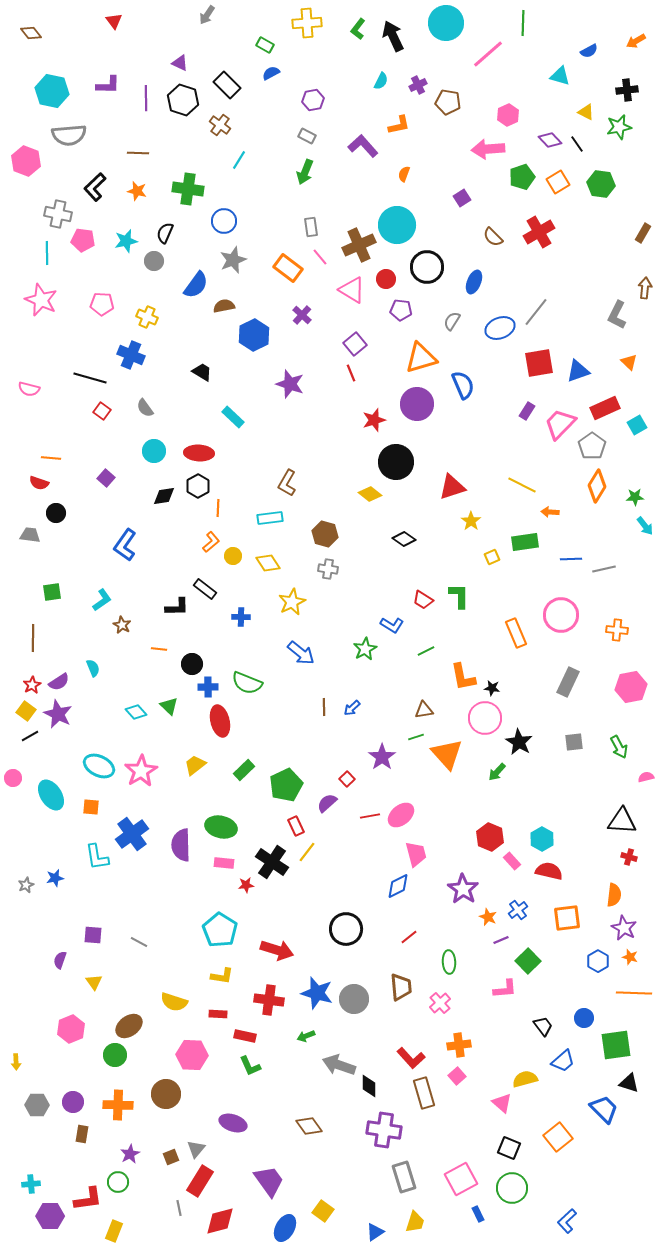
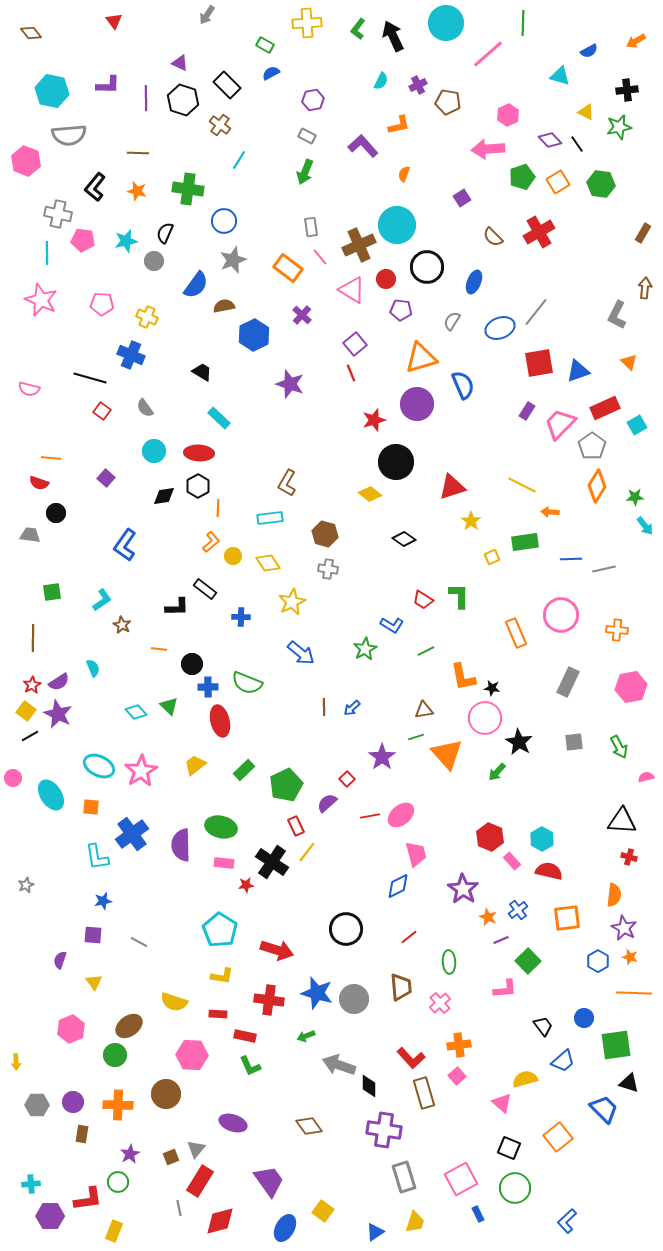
black L-shape at (95, 187): rotated 8 degrees counterclockwise
cyan rectangle at (233, 417): moved 14 px left, 1 px down
blue star at (55, 878): moved 48 px right, 23 px down
green circle at (512, 1188): moved 3 px right
